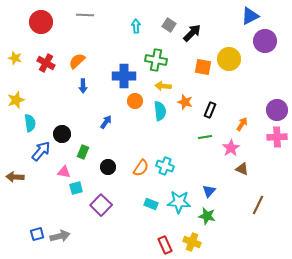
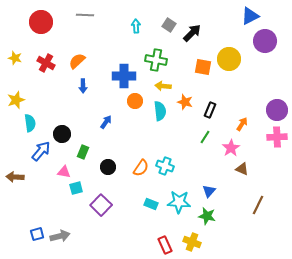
green line at (205, 137): rotated 48 degrees counterclockwise
